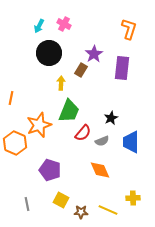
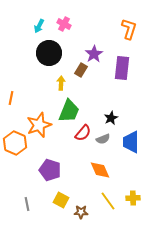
gray semicircle: moved 1 px right, 2 px up
yellow line: moved 9 px up; rotated 30 degrees clockwise
